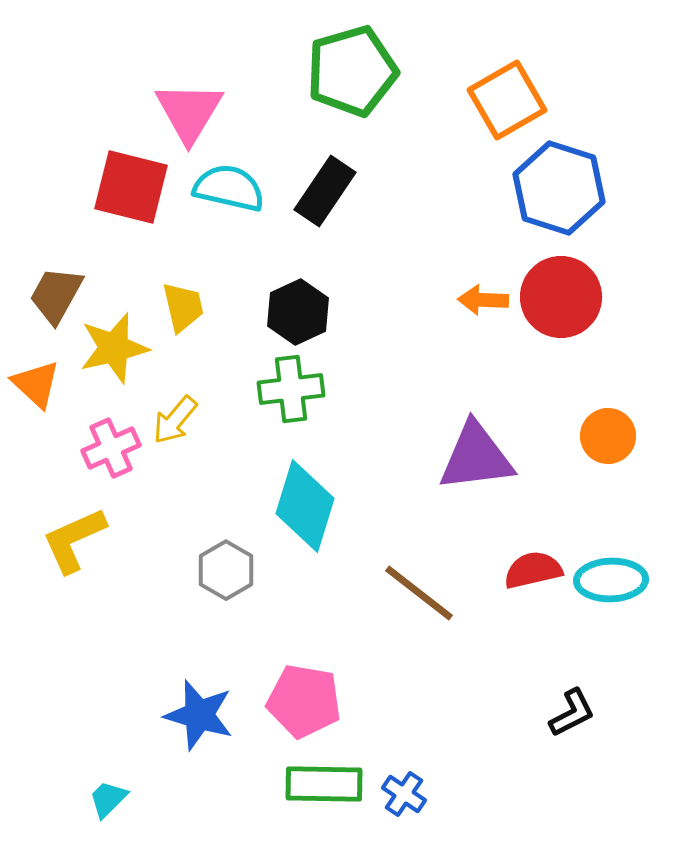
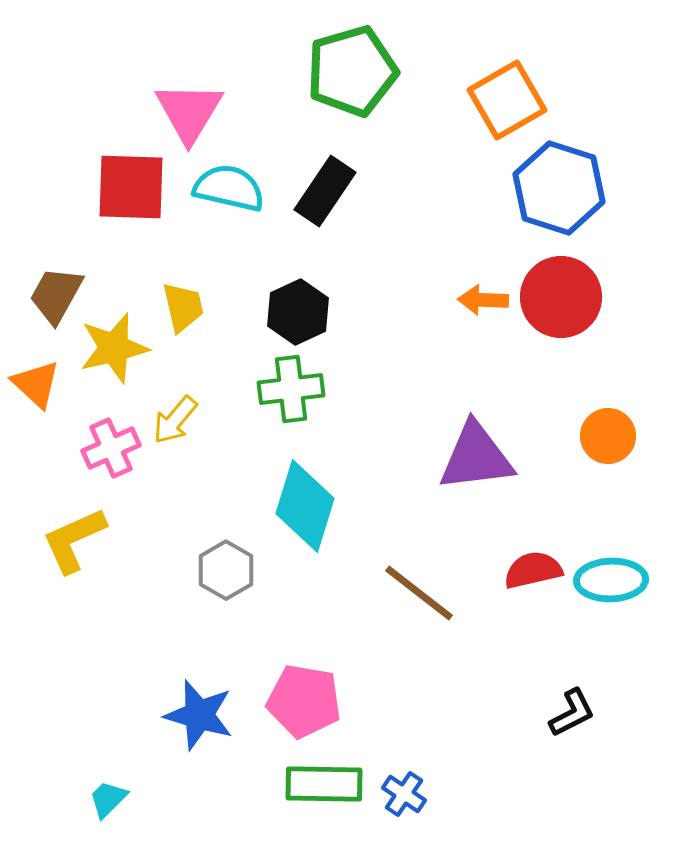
red square: rotated 12 degrees counterclockwise
